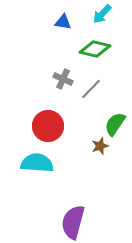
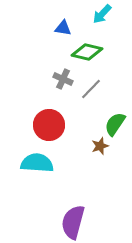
blue triangle: moved 6 px down
green diamond: moved 8 px left, 3 px down
red circle: moved 1 px right, 1 px up
